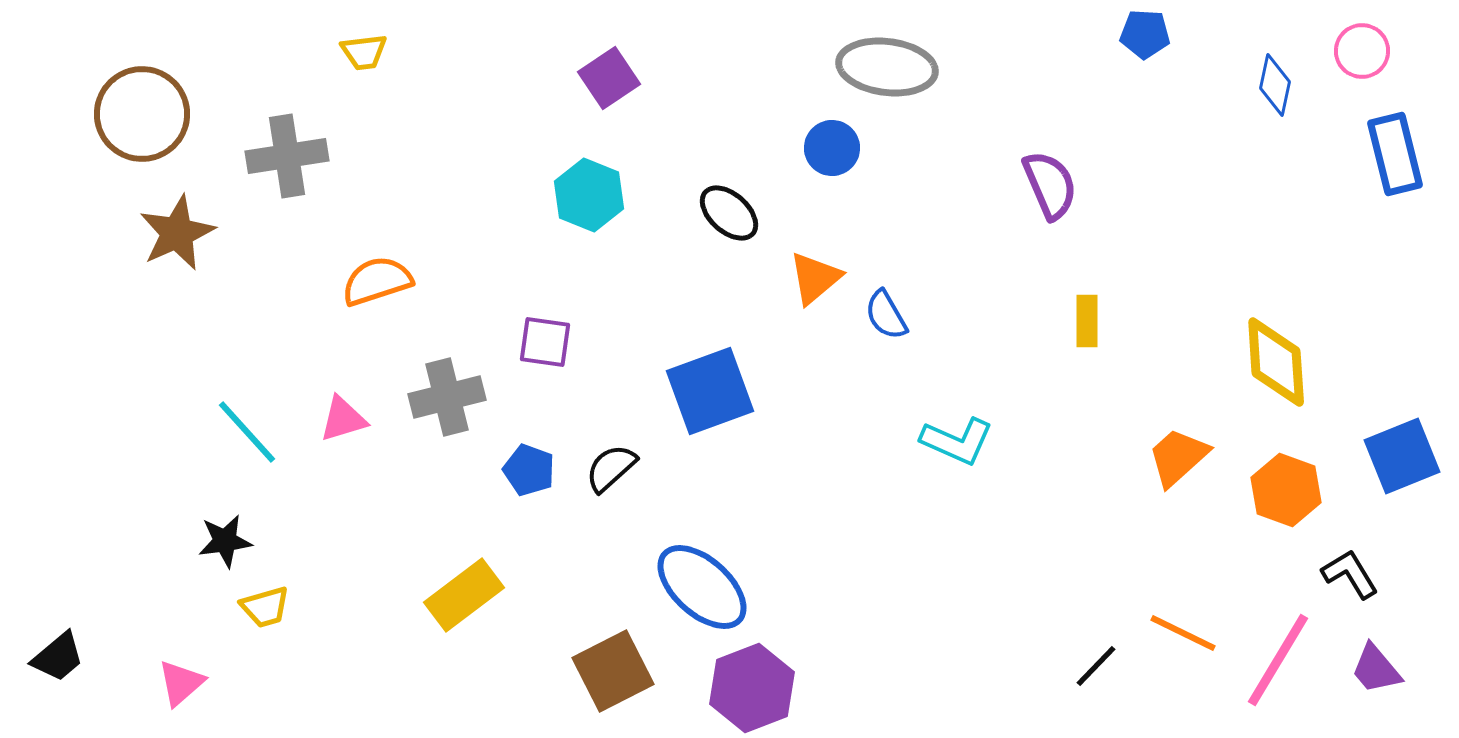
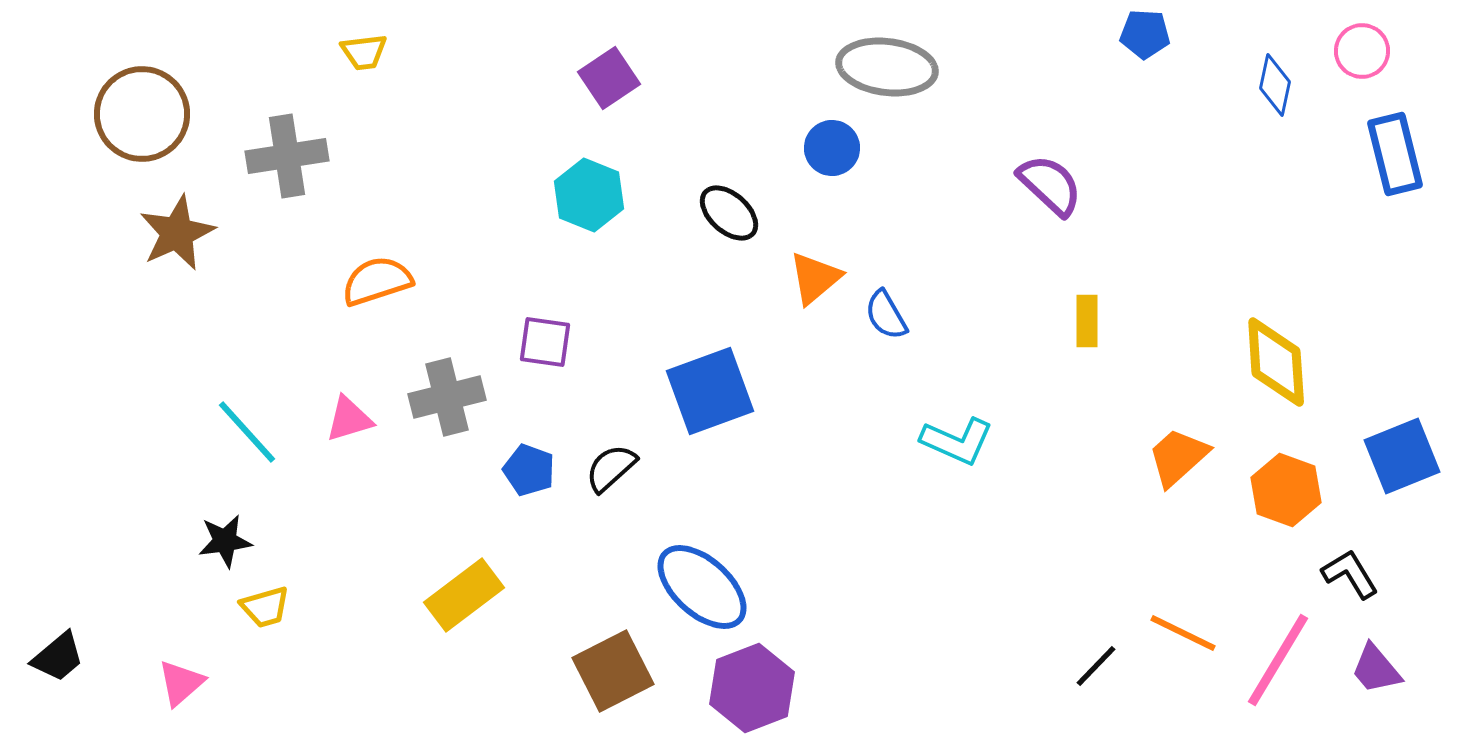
purple semicircle at (1050, 185): rotated 24 degrees counterclockwise
pink triangle at (343, 419): moved 6 px right
